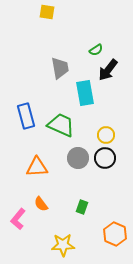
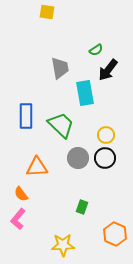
blue rectangle: rotated 15 degrees clockwise
green trapezoid: rotated 20 degrees clockwise
orange semicircle: moved 20 px left, 10 px up
